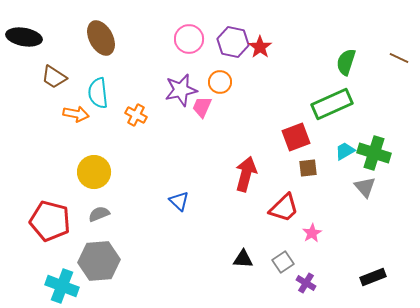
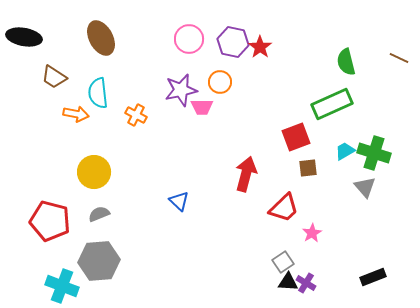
green semicircle: rotated 32 degrees counterclockwise
pink trapezoid: rotated 115 degrees counterclockwise
black triangle: moved 45 px right, 23 px down
